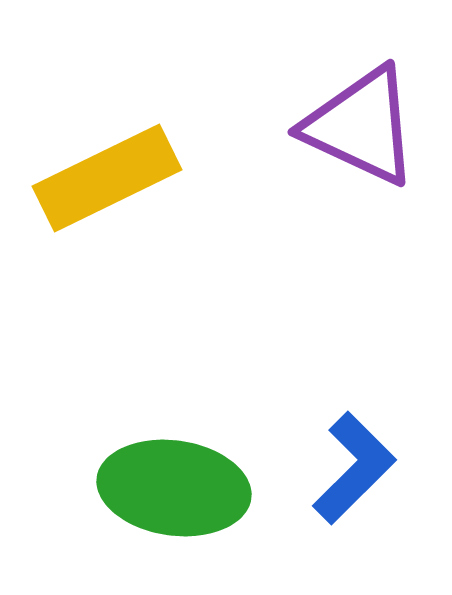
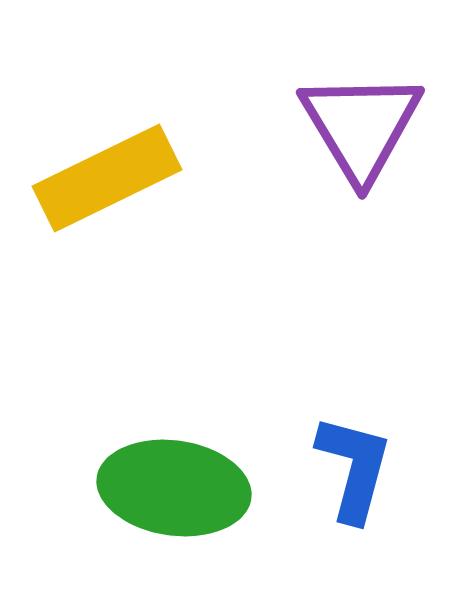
purple triangle: rotated 34 degrees clockwise
blue L-shape: rotated 30 degrees counterclockwise
